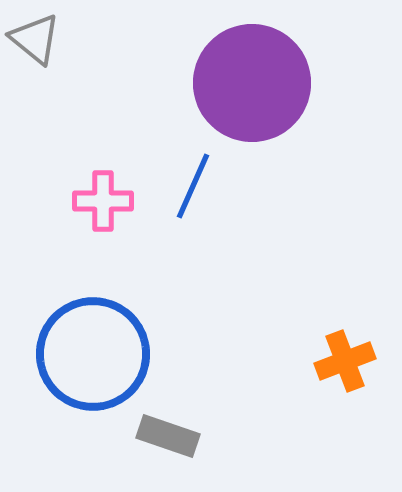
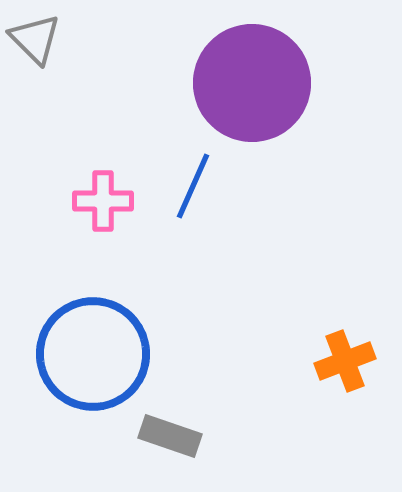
gray triangle: rotated 6 degrees clockwise
gray rectangle: moved 2 px right
